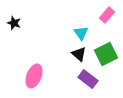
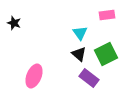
pink rectangle: rotated 42 degrees clockwise
cyan triangle: moved 1 px left
purple rectangle: moved 1 px right, 1 px up
